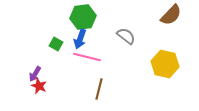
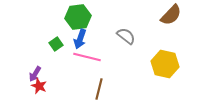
green hexagon: moved 5 px left
green square: rotated 24 degrees clockwise
